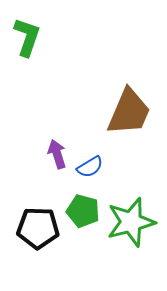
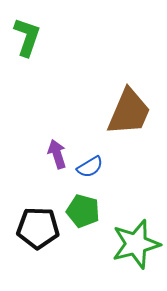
green star: moved 5 px right, 22 px down
